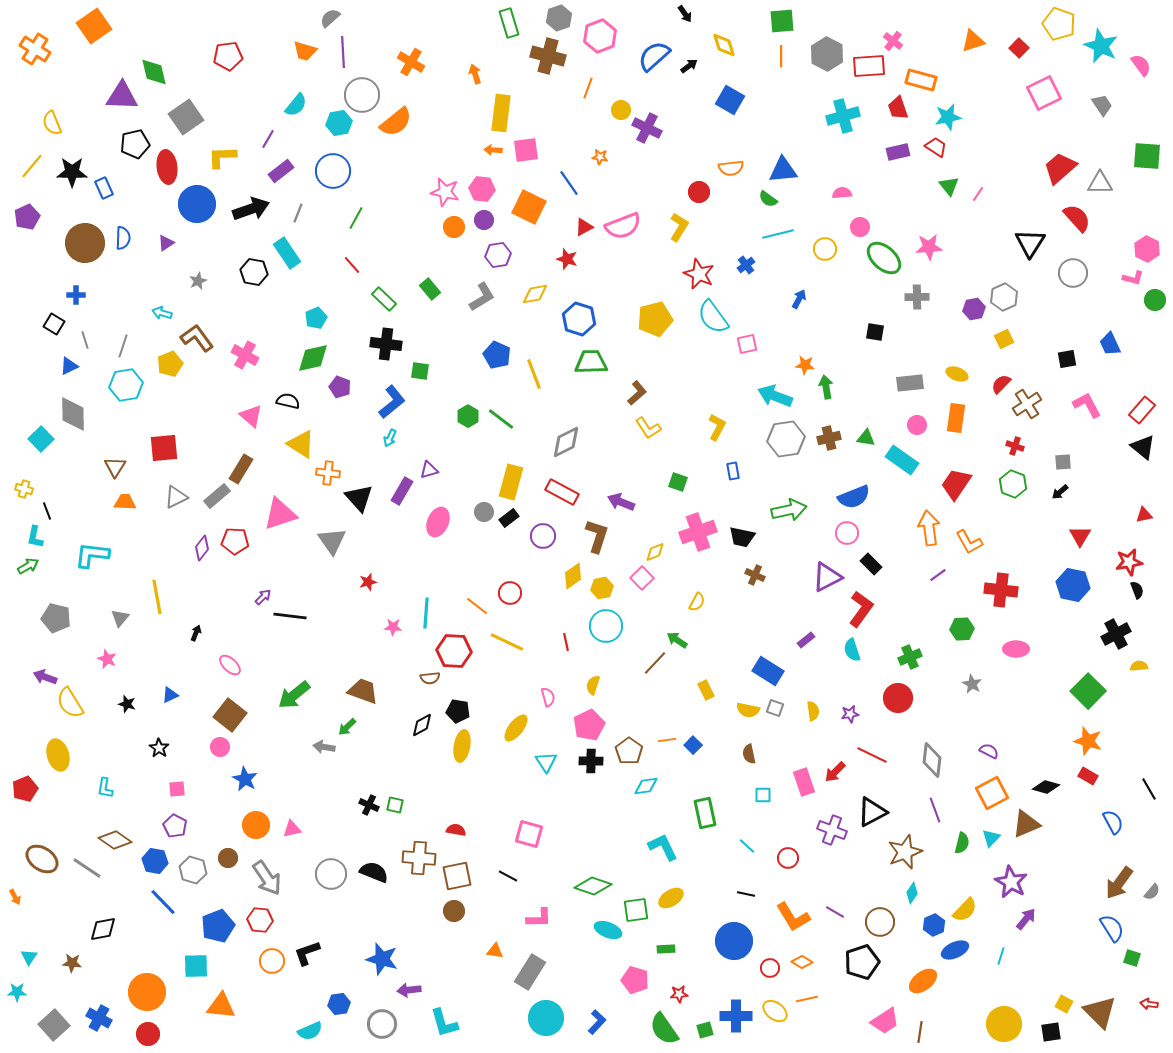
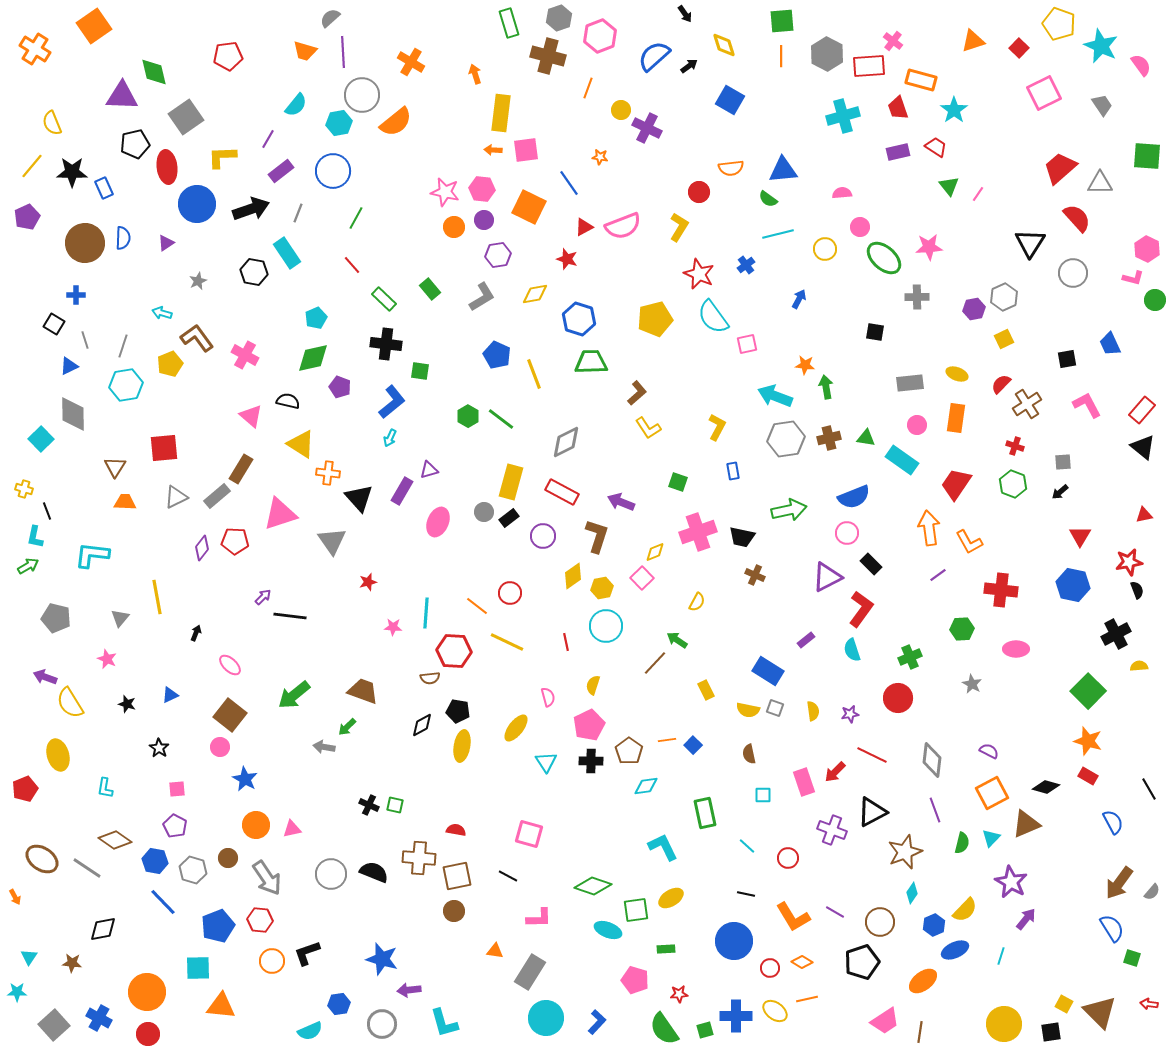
cyan star at (948, 117): moved 6 px right, 7 px up; rotated 24 degrees counterclockwise
cyan square at (196, 966): moved 2 px right, 2 px down
